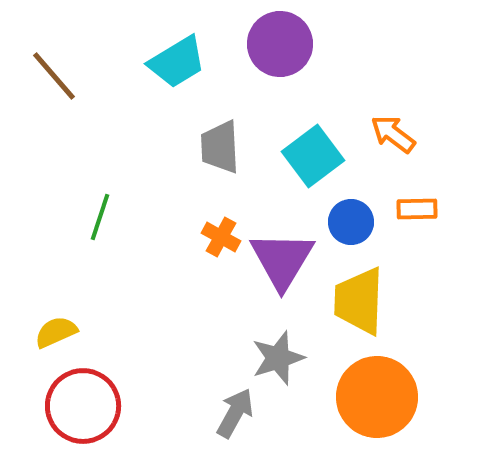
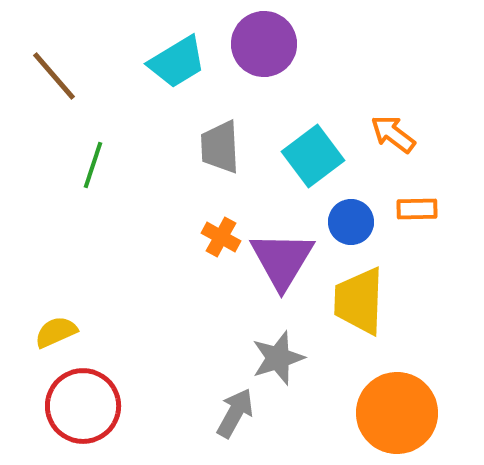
purple circle: moved 16 px left
green line: moved 7 px left, 52 px up
orange circle: moved 20 px right, 16 px down
